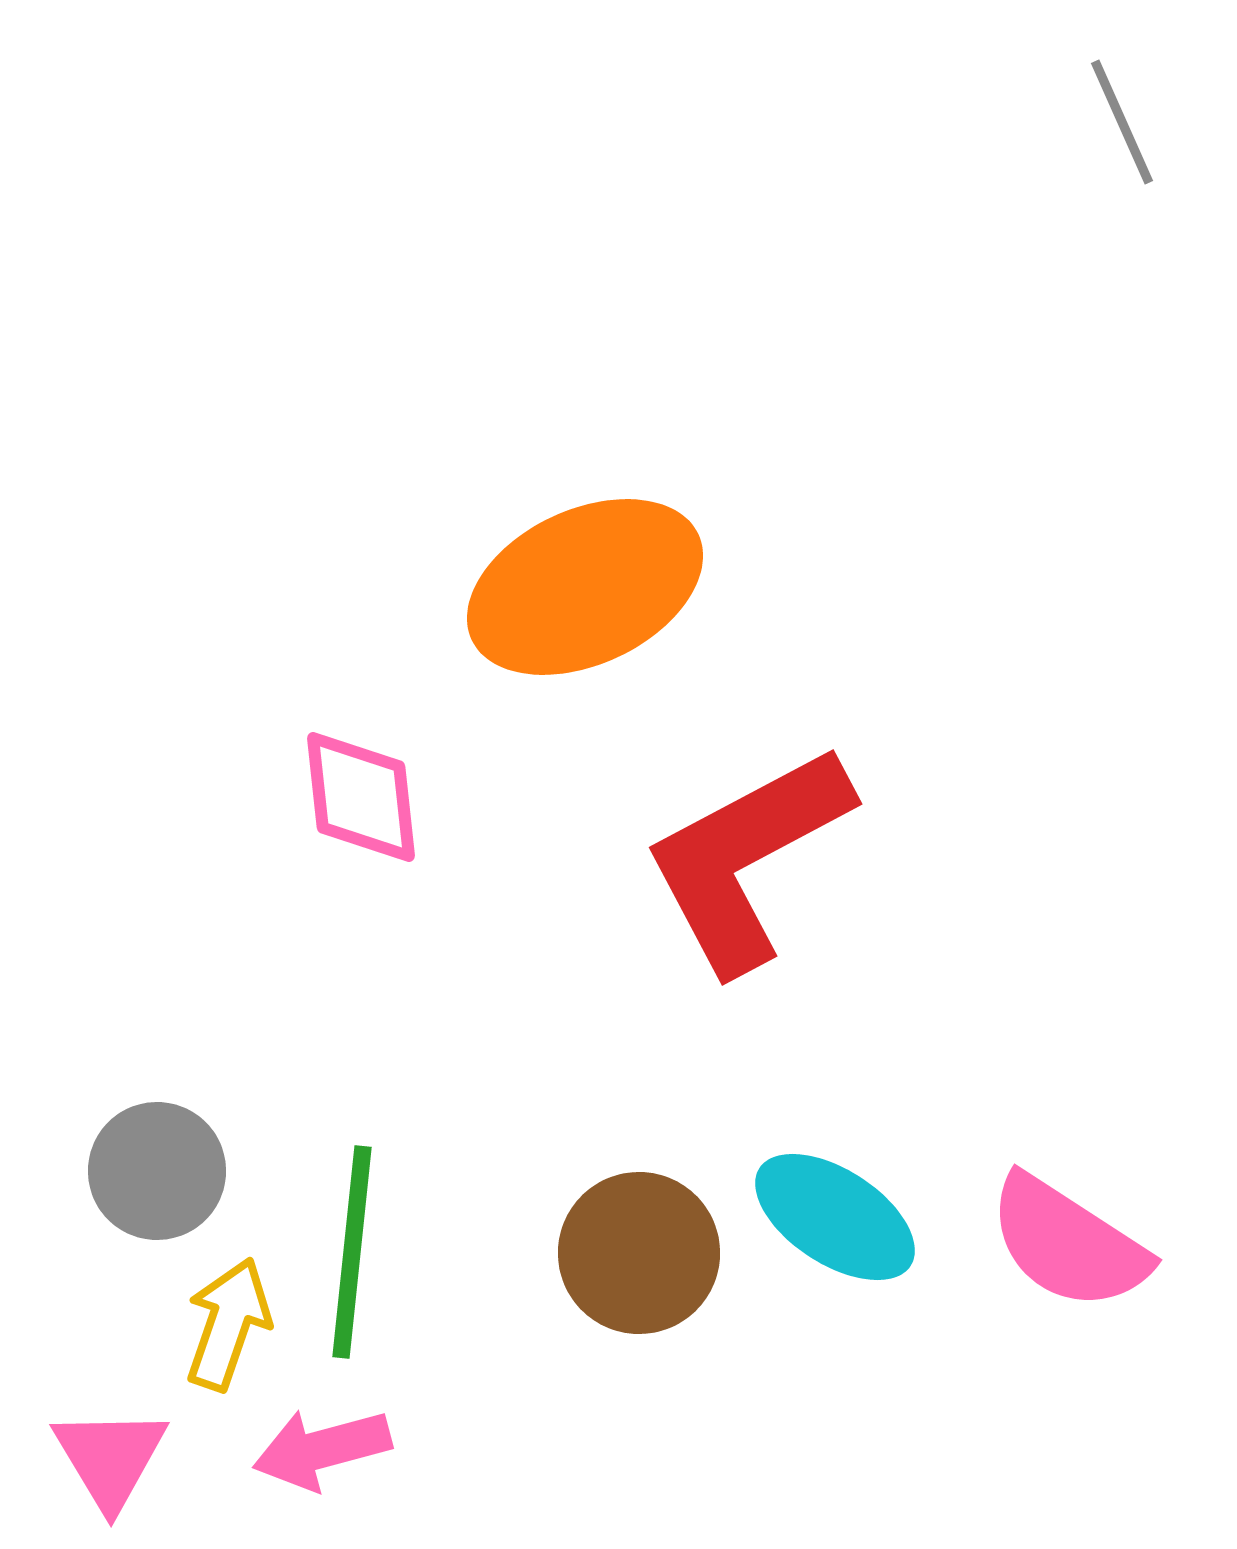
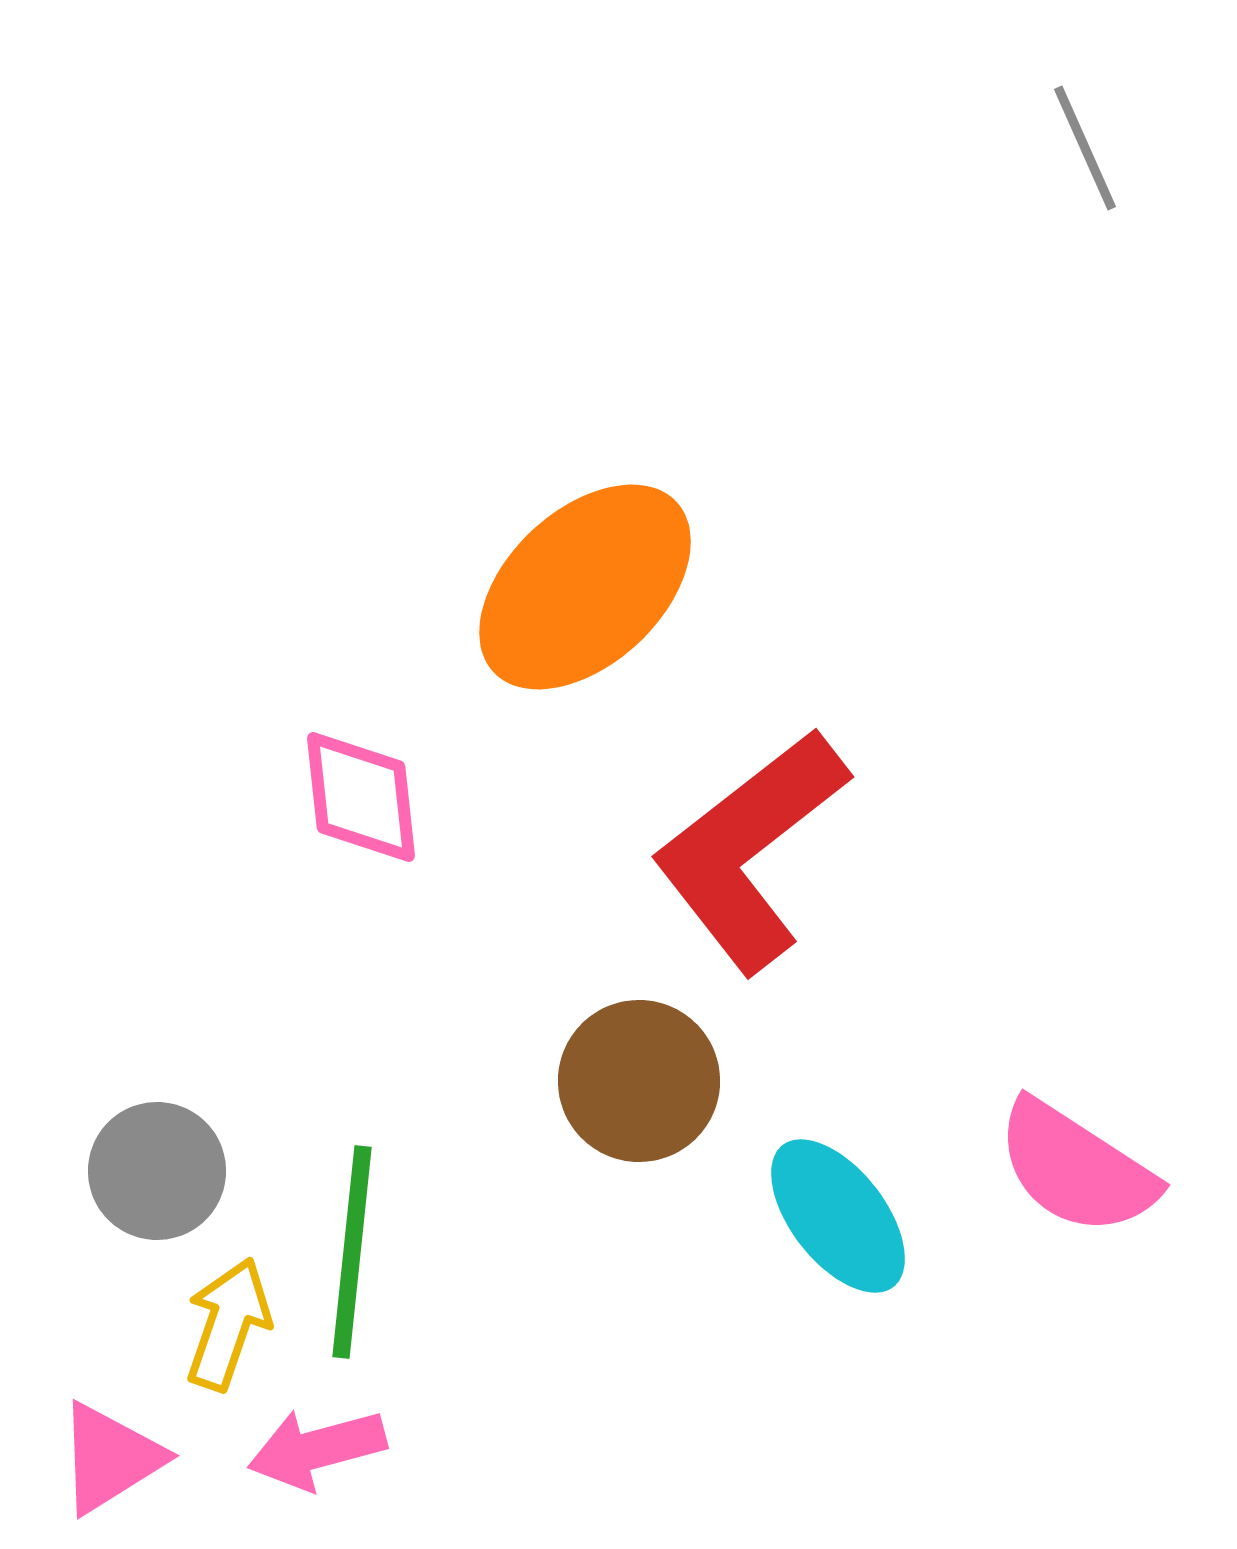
gray line: moved 37 px left, 26 px down
orange ellipse: rotated 18 degrees counterclockwise
red L-shape: moved 3 px right, 8 px up; rotated 10 degrees counterclockwise
cyan ellipse: moved 3 px right, 1 px up; rotated 19 degrees clockwise
pink semicircle: moved 8 px right, 75 px up
brown circle: moved 172 px up
pink arrow: moved 5 px left
pink triangle: rotated 29 degrees clockwise
